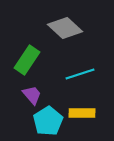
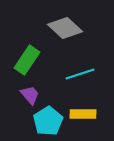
purple trapezoid: moved 2 px left
yellow rectangle: moved 1 px right, 1 px down
